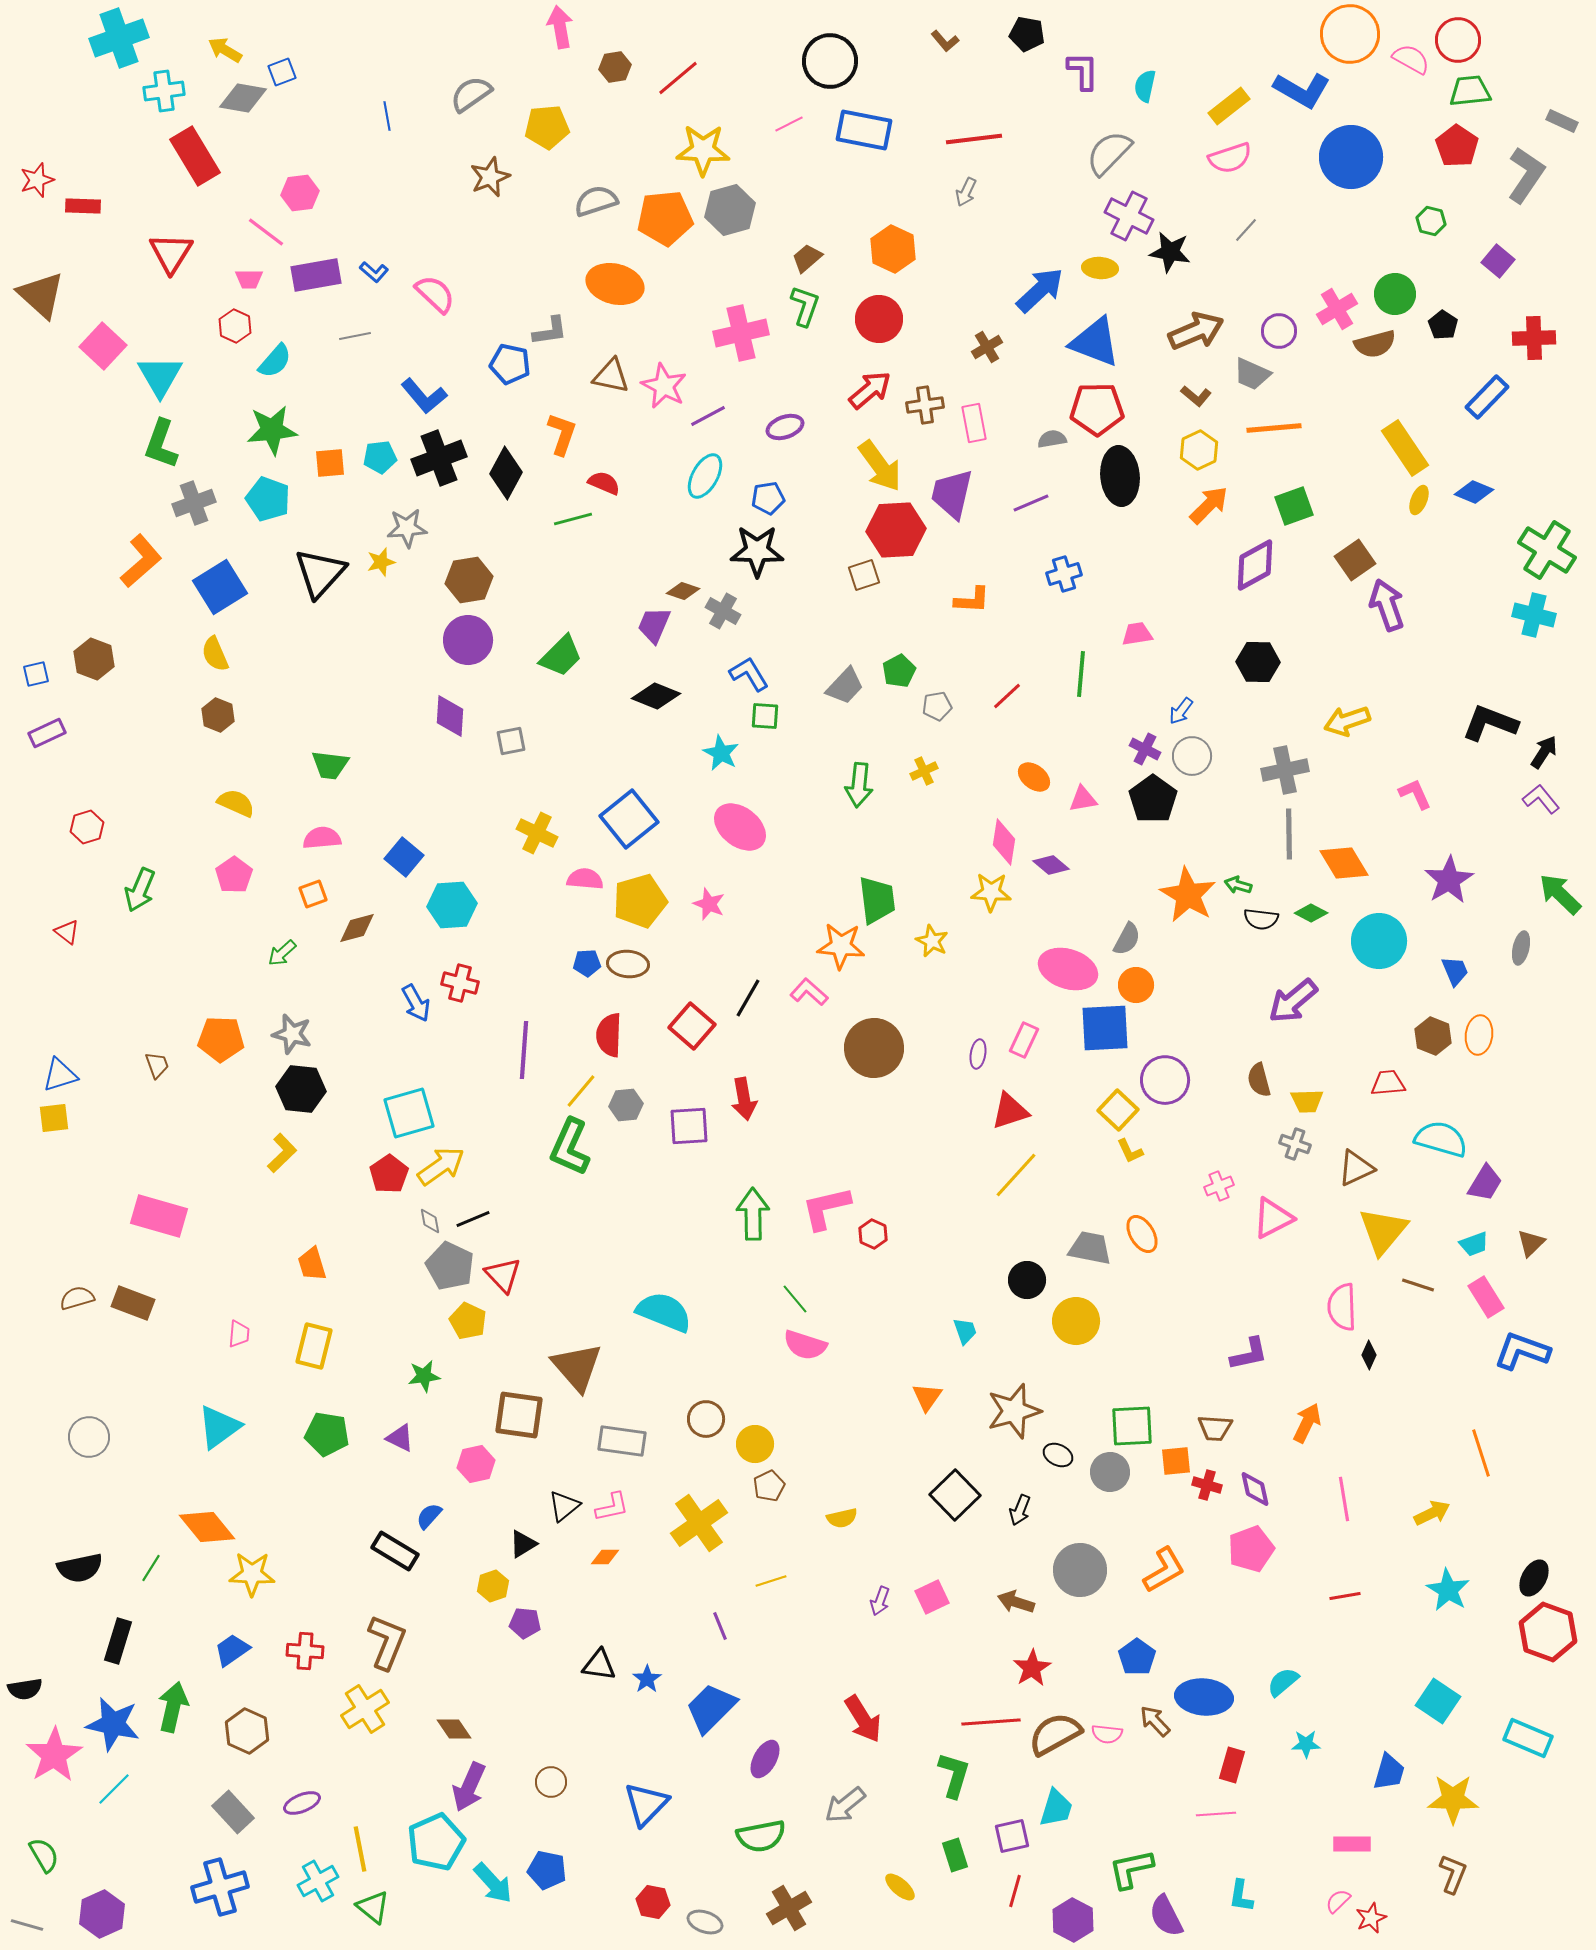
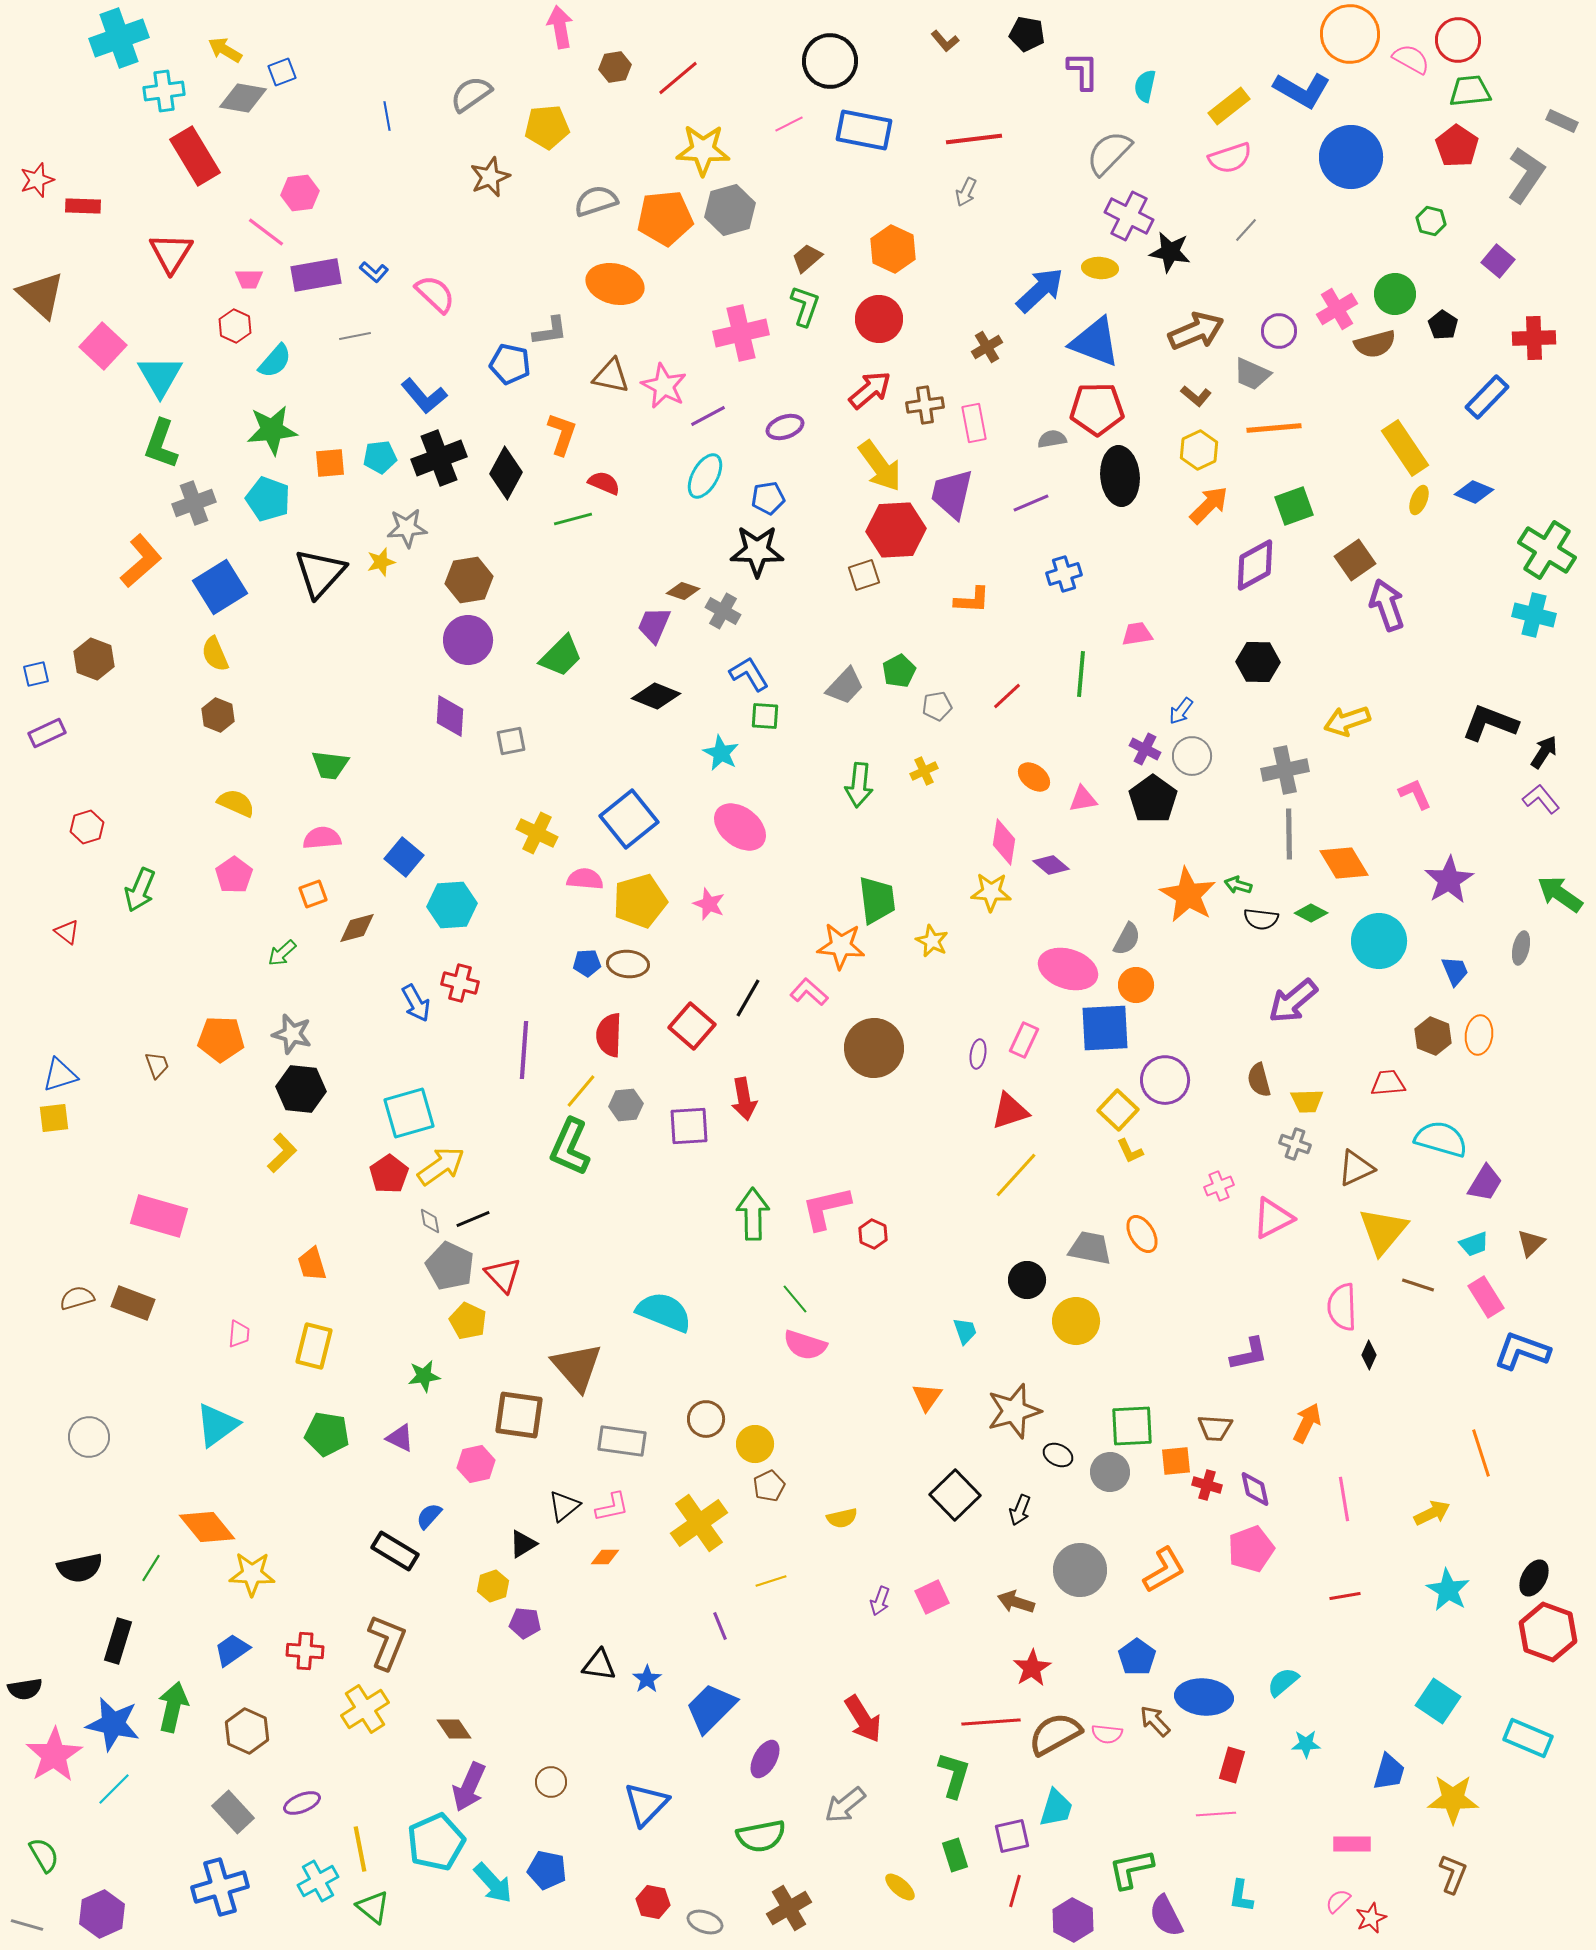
green arrow at (1560, 894): rotated 9 degrees counterclockwise
cyan triangle at (219, 1427): moved 2 px left, 2 px up
